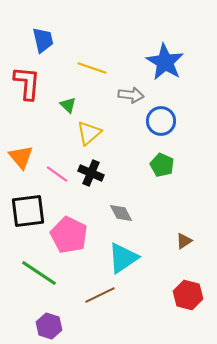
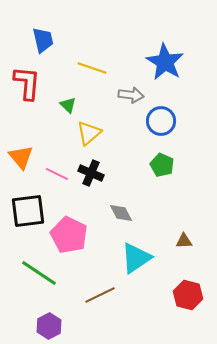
pink line: rotated 10 degrees counterclockwise
brown triangle: rotated 30 degrees clockwise
cyan triangle: moved 13 px right
purple hexagon: rotated 15 degrees clockwise
